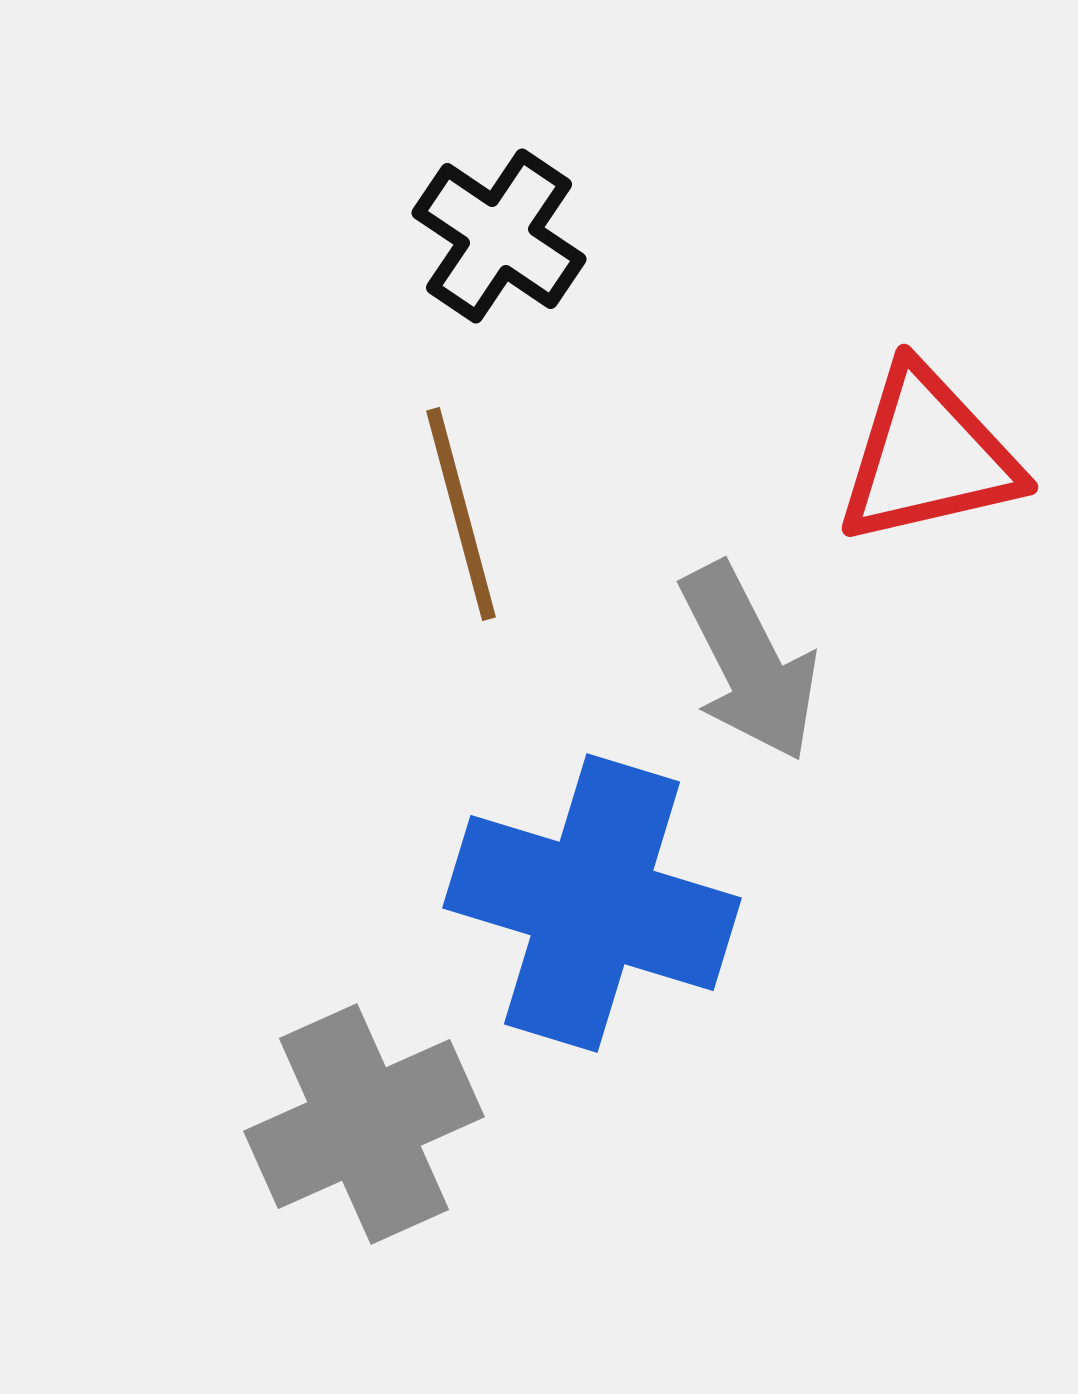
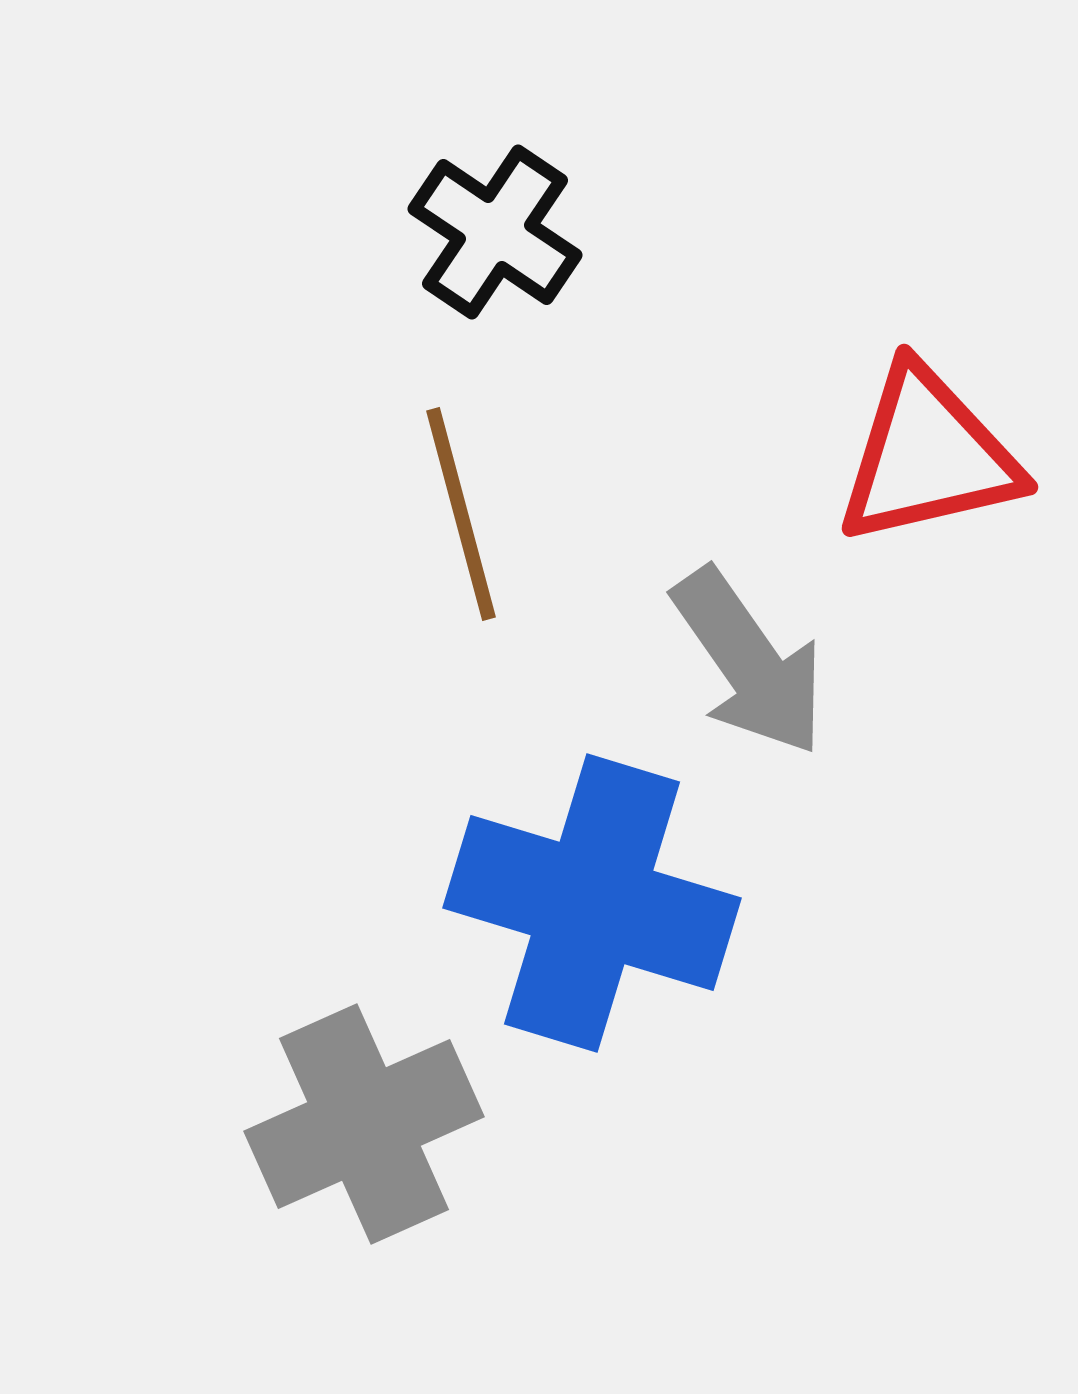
black cross: moved 4 px left, 4 px up
gray arrow: rotated 8 degrees counterclockwise
